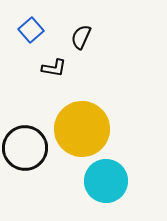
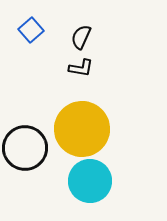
black L-shape: moved 27 px right
cyan circle: moved 16 px left
